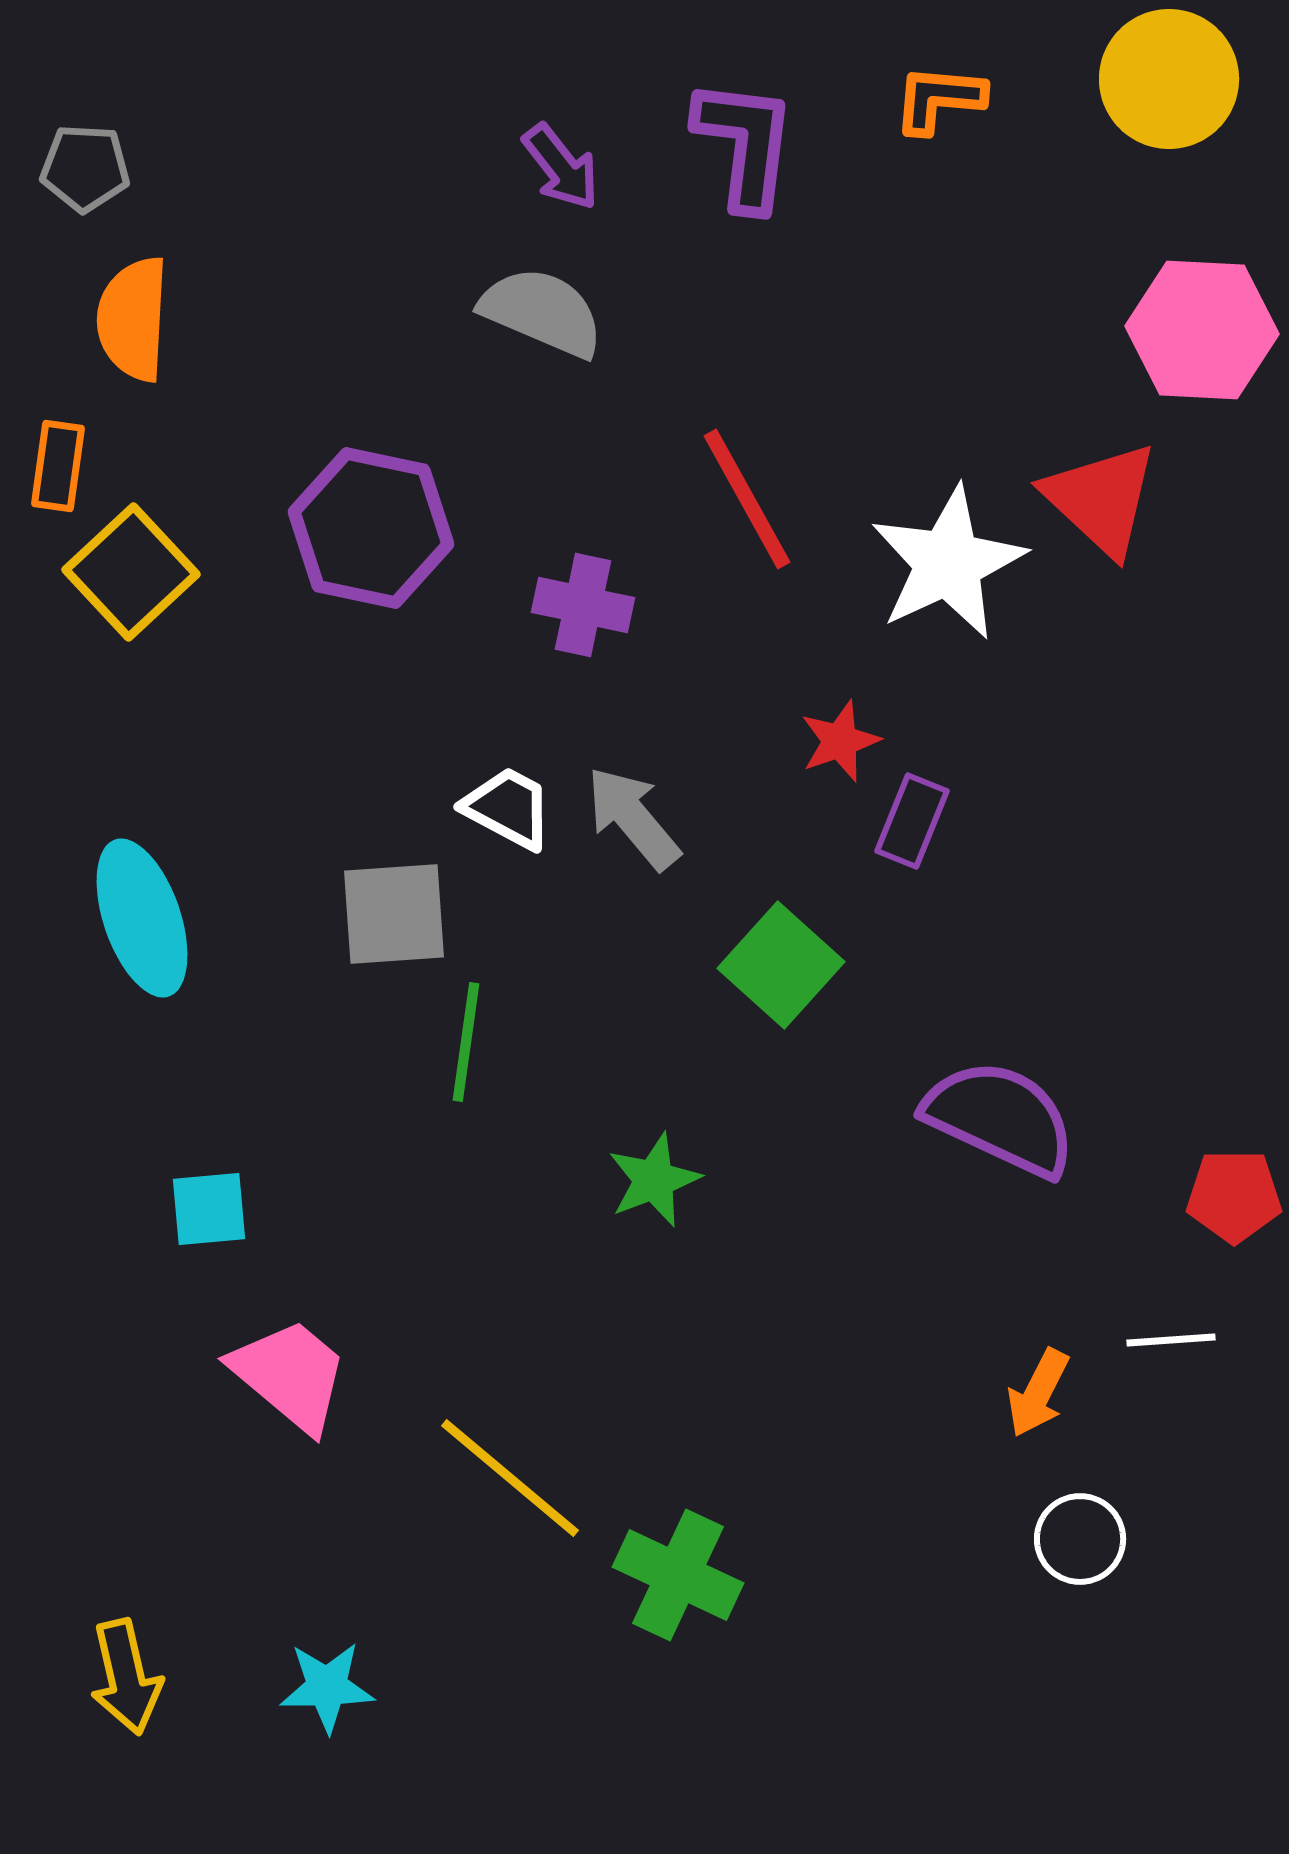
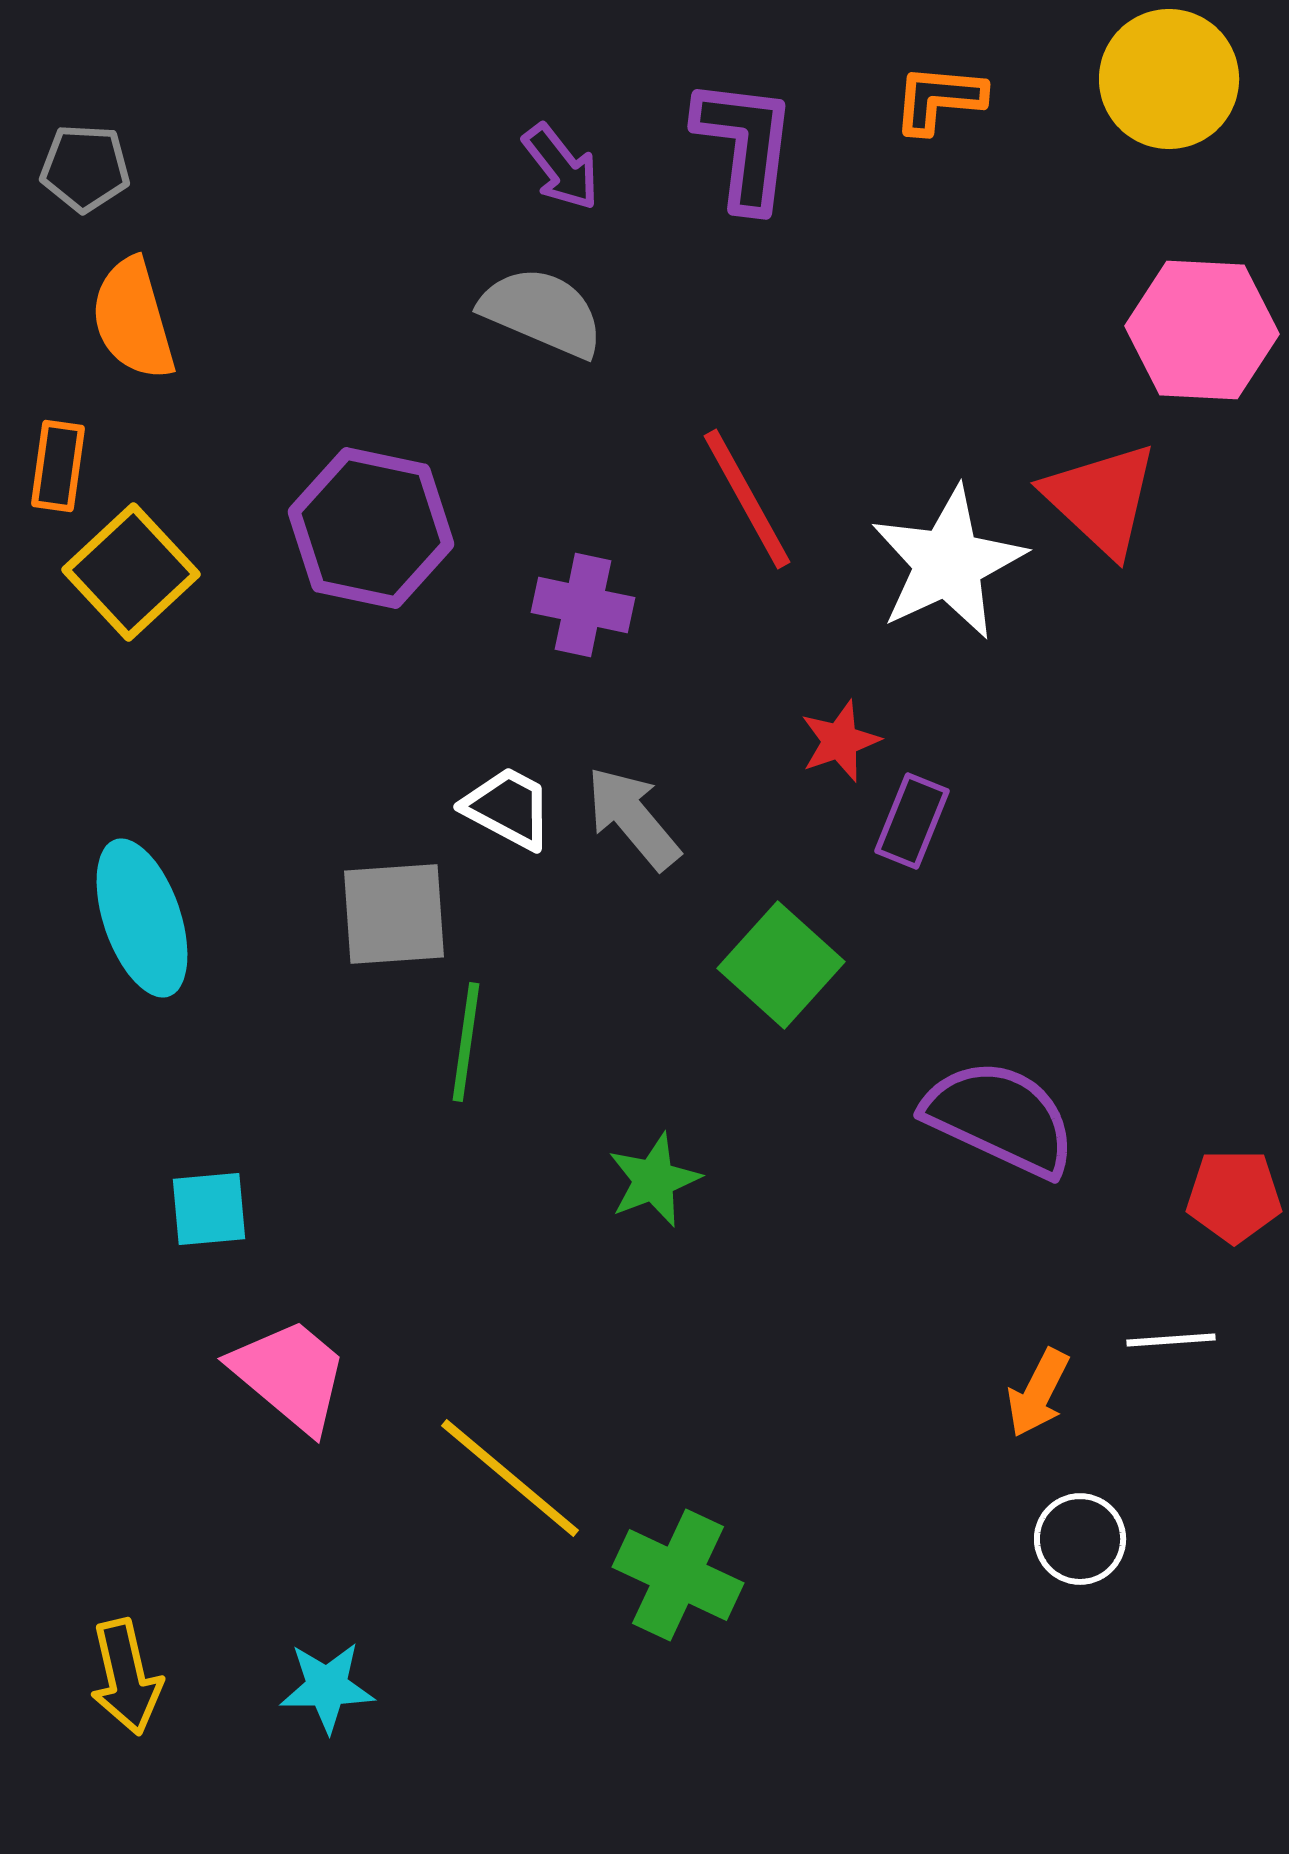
orange semicircle: rotated 19 degrees counterclockwise
